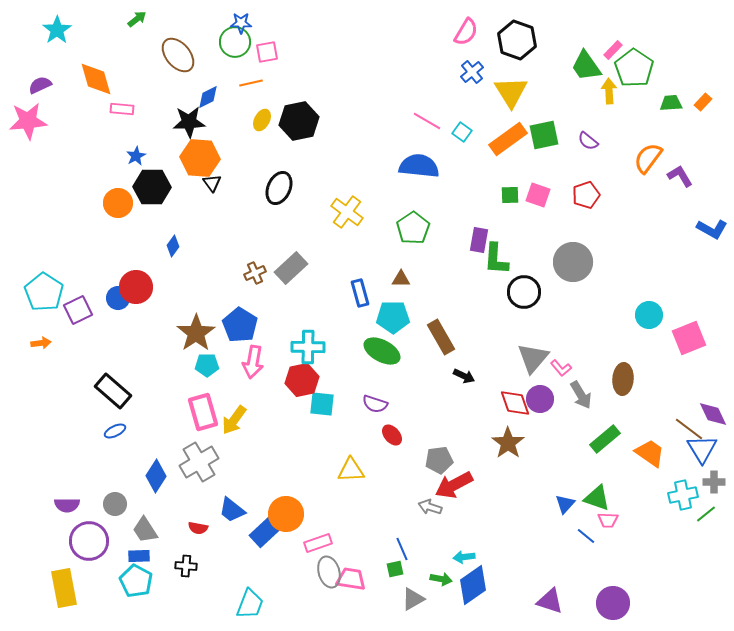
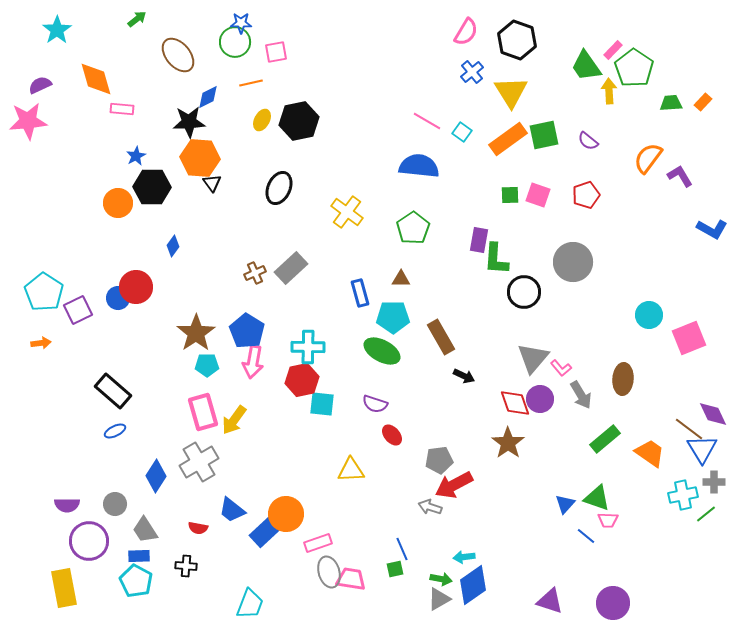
pink square at (267, 52): moved 9 px right
blue pentagon at (240, 325): moved 7 px right, 6 px down
gray triangle at (413, 599): moved 26 px right
